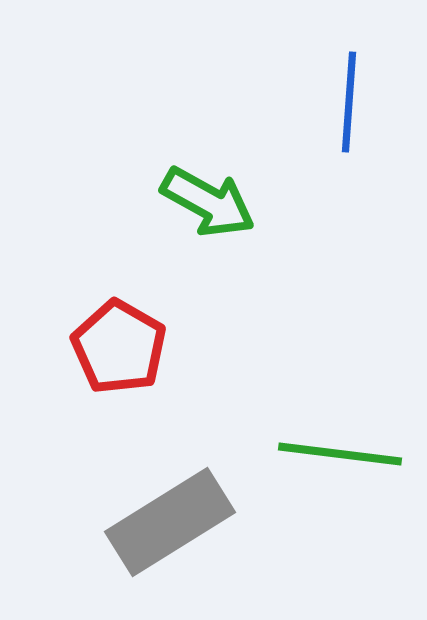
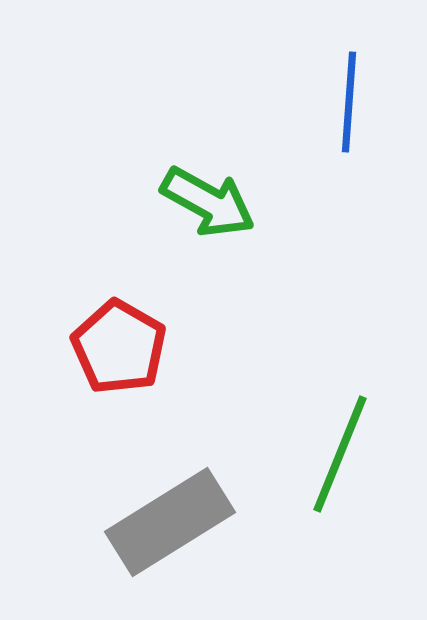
green line: rotated 75 degrees counterclockwise
